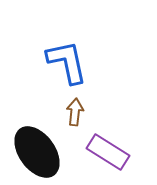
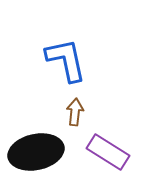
blue L-shape: moved 1 px left, 2 px up
black ellipse: moved 1 px left; rotated 66 degrees counterclockwise
